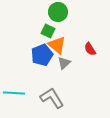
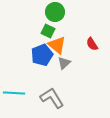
green circle: moved 3 px left
red semicircle: moved 2 px right, 5 px up
